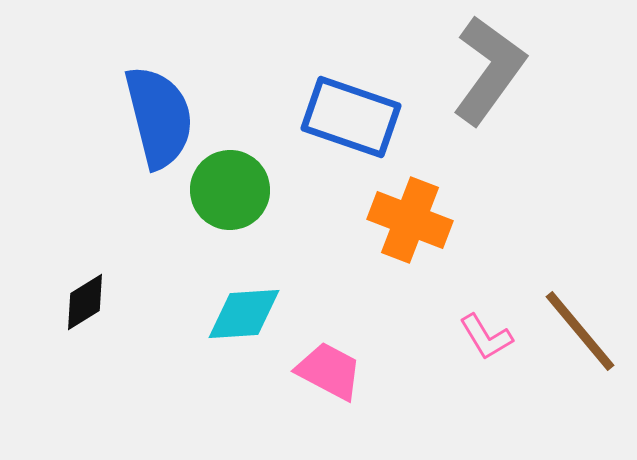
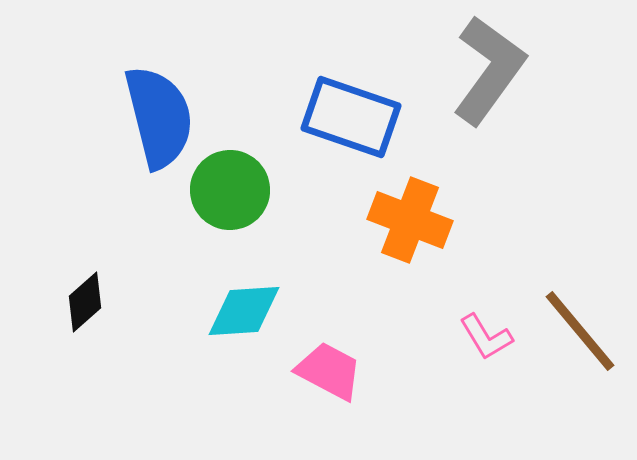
black diamond: rotated 10 degrees counterclockwise
cyan diamond: moved 3 px up
